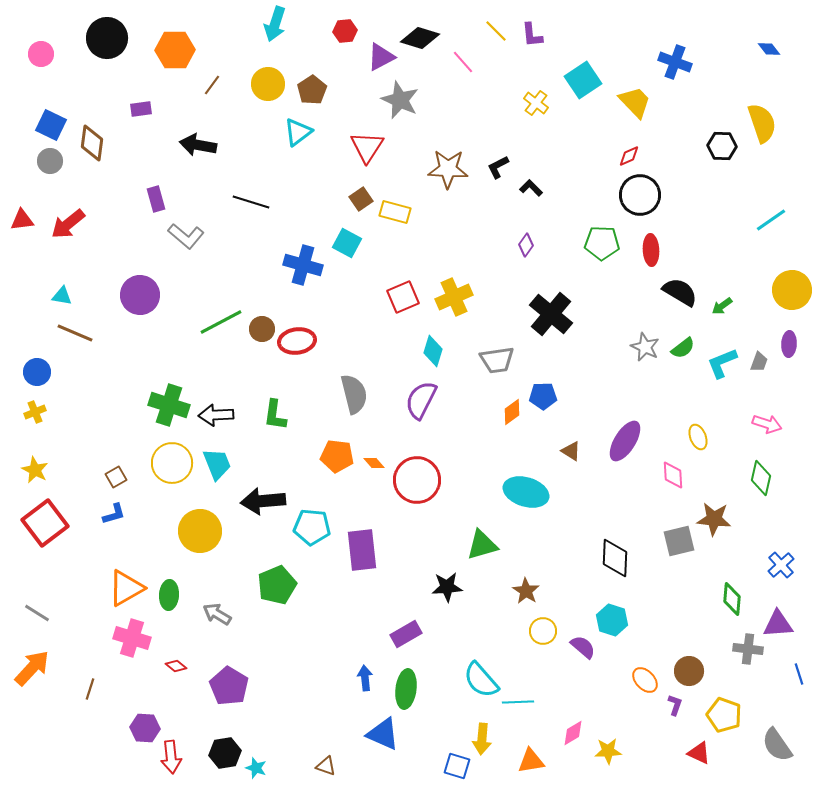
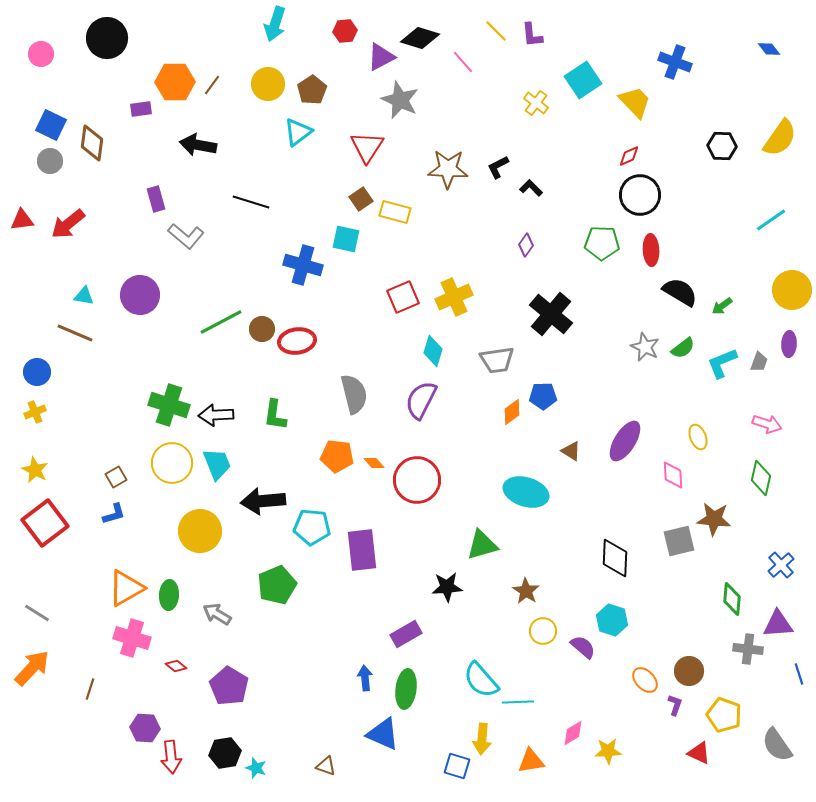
orange hexagon at (175, 50): moved 32 px down
yellow semicircle at (762, 123): moved 18 px right, 15 px down; rotated 54 degrees clockwise
cyan square at (347, 243): moved 1 px left, 4 px up; rotated 16 degrees counterclockwise
cyan triangle at (62, 296): moved 22 px right
